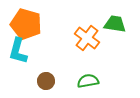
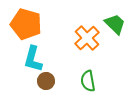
green trapezoid: rotated 35 degrees clockwise
orange cross: rotated 10 degrees clockwise
cyan L-shape: moved 15 px right, 8 px down
green semicircle: rotated 90 degrees counterclockwise
